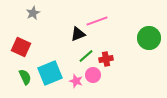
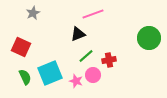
pink line: moved 4 px left, 7 px up
red cross: moved 3 px right, 1 px down
